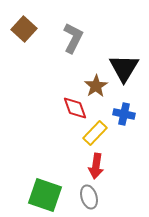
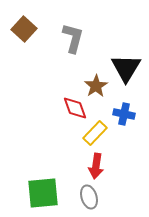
gray L-shape: rotated 12 degrees counterclockwise
black triangle: moved 2 px right
green square: moved 2 px left, 2 px up; rotated 24 degrees counterclockwise
